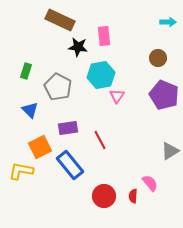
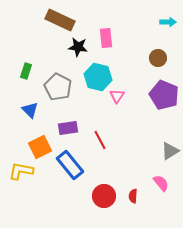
pink rectangle: moved 2 px right, 2 px down
cyan hexagon: moved 3 px left, 2 px down; rotated 24 degrees clockwise
pink semicircle: moved 11 px right
